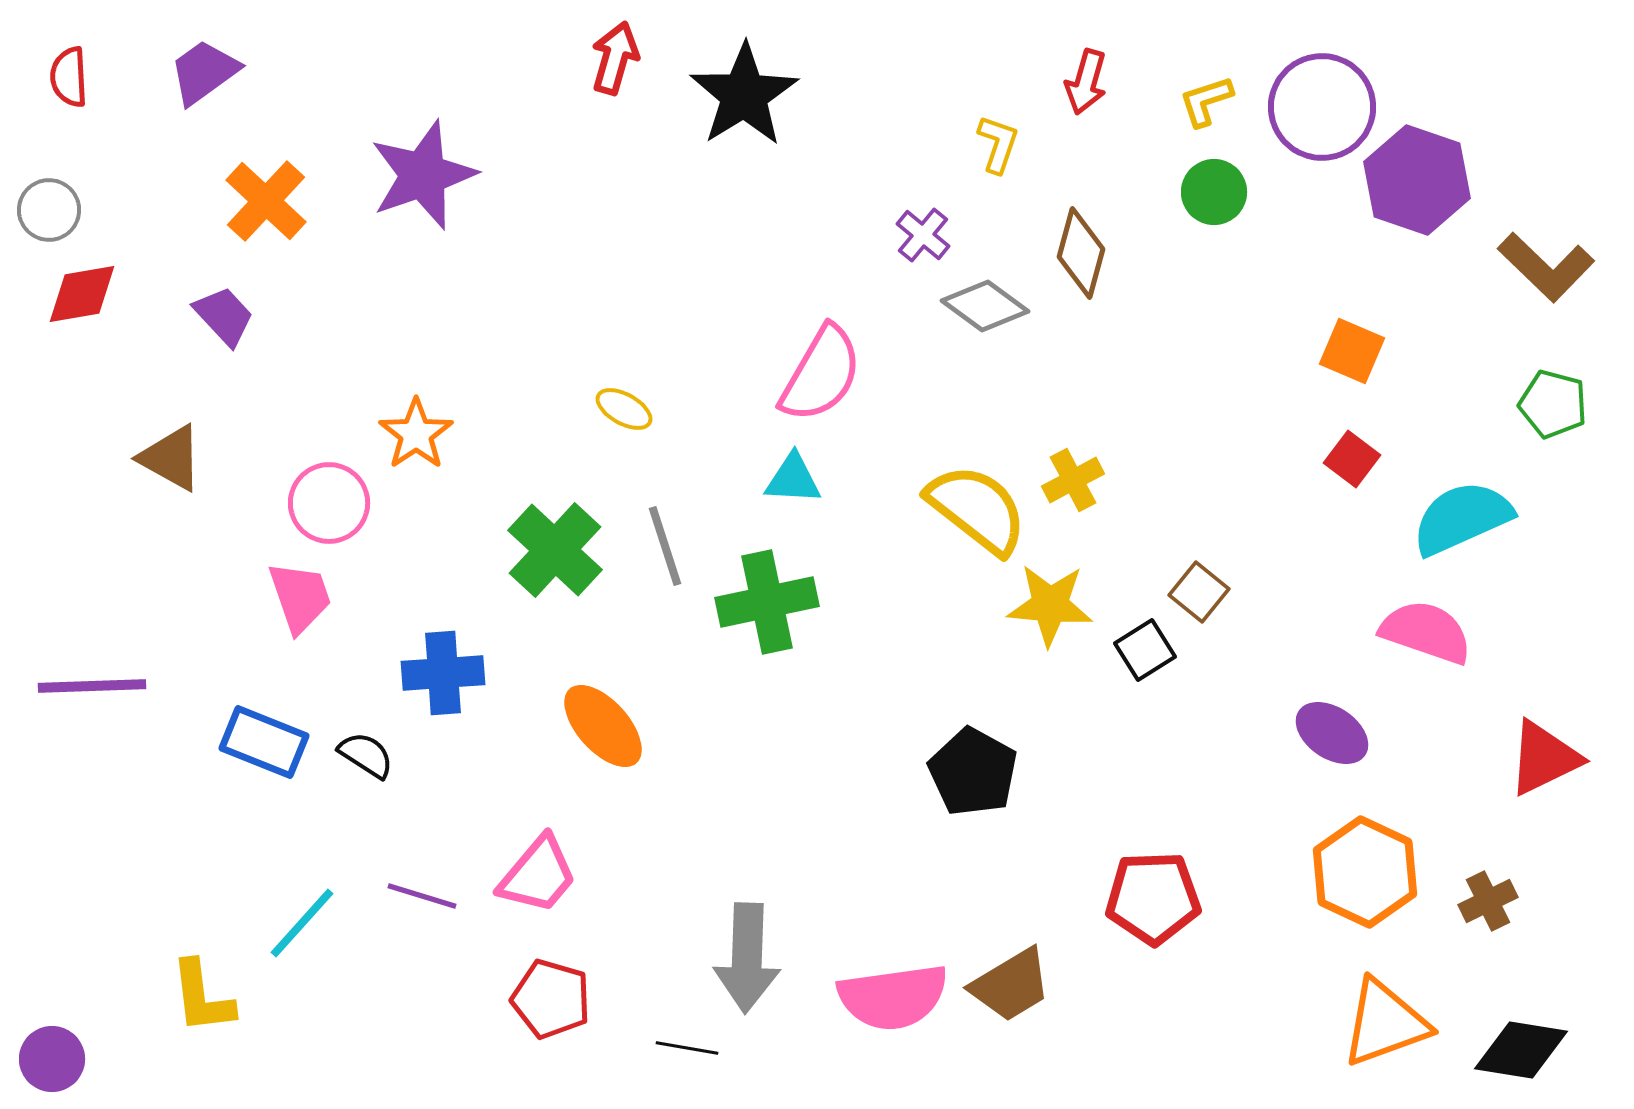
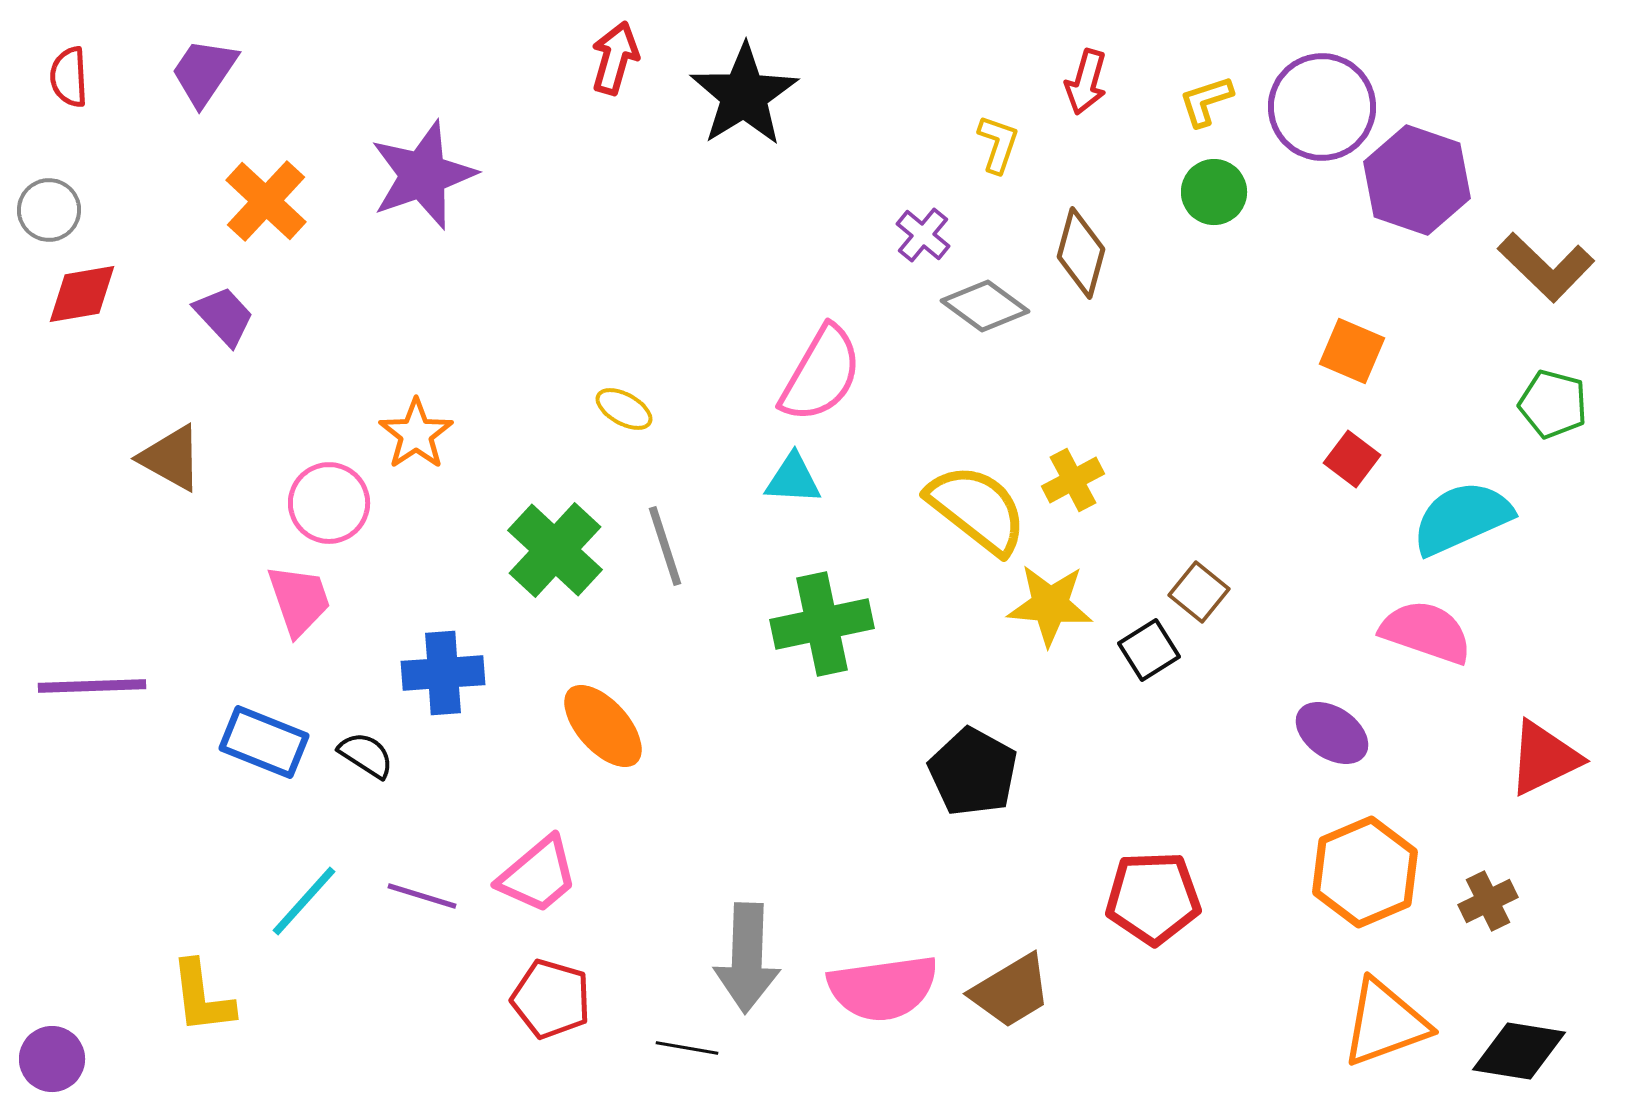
purple trapezoid at (204, 72): rotated 20 degrees counterclockwise
pink trapezoid at (300, 597): moved 1 px left, 3 px down
green cross at (767, 602): moved 55 px right, 22 px down
black square at (1145, 650): moved 4 px right
orange hexagon at (1365, 872): rotated 12 degrees clockwise
pink trapezoid at (538, 875): rotated 10 degrees clockwise
cyan line at (302, 923): moved 2 px right, 22 px up
brown trapezoid at (1011, 985): moved 6 px down
pink semicircle at (893, 997): moved 10 px left, 9 px up
black diamond at (1521, 1050): moved 2 px left, 1 px down
